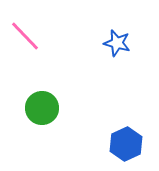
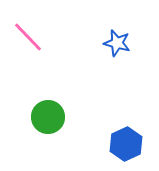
pink line: moved 3 px right, 1 px down
green circle: moved 6 px right, 9 px down
